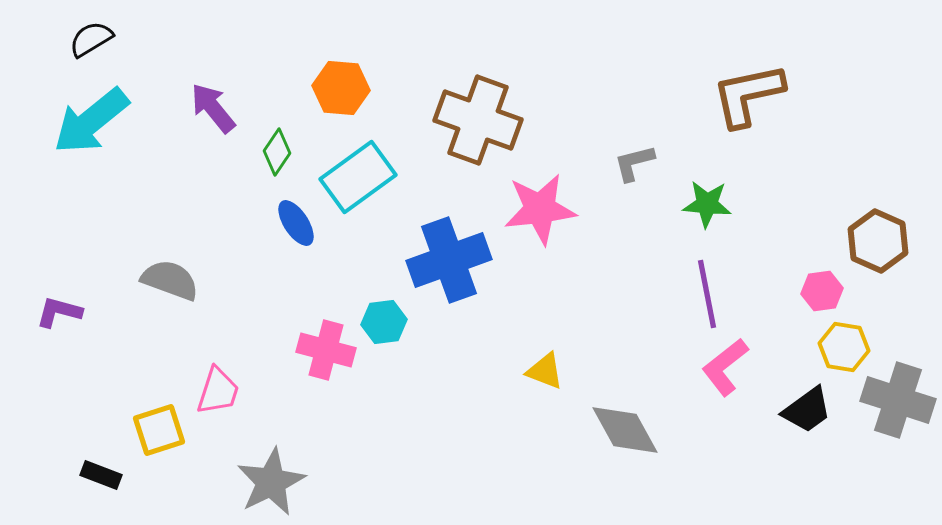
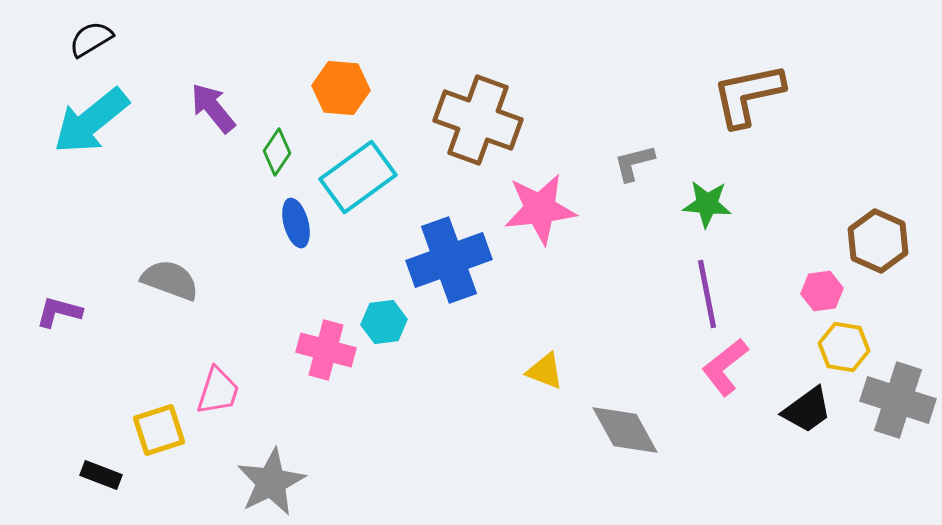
blue ellipse: rotated 18 degrees clockwise
